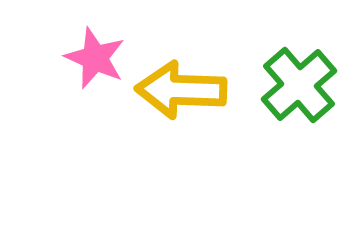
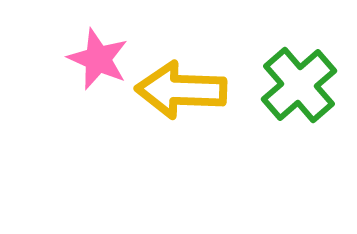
pink star: moved 3 px right, 1 px down
